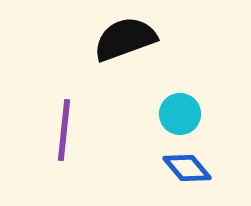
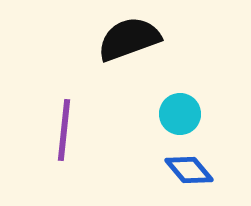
black semicircle: moved 4 px right
blue diamond: moved 2 px right, 2 px down
